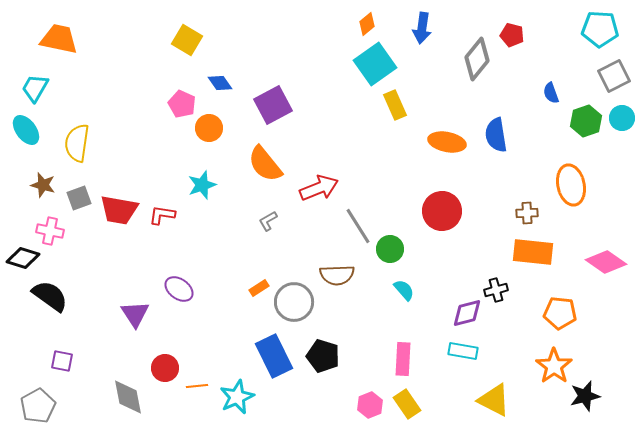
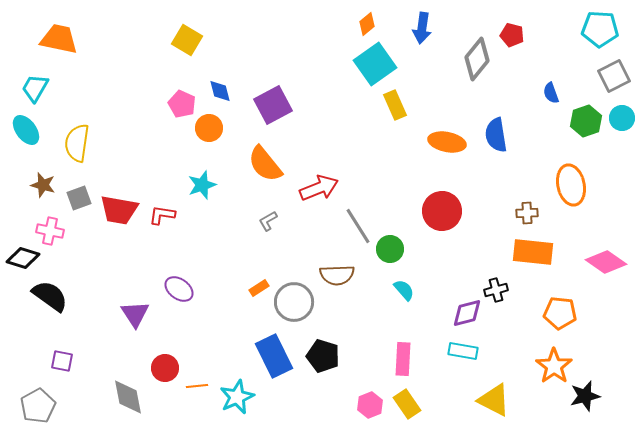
blue diamond at (220, 83): moved 8 px down; rotated 20 degrees clockwise
